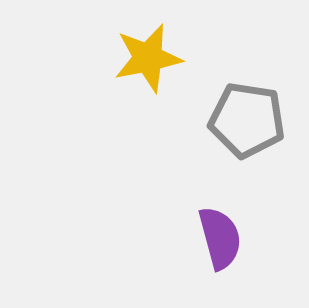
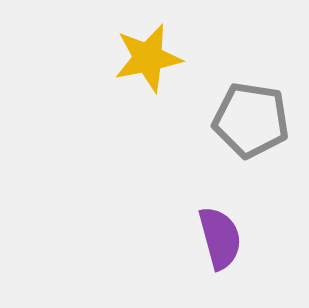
gray pentagon: moved 4 px right
